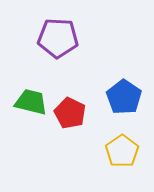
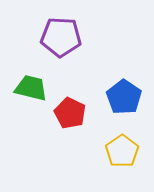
purple pentagon: moved 3 px right, 1 px up
green trapezoid: moved 14 px up
